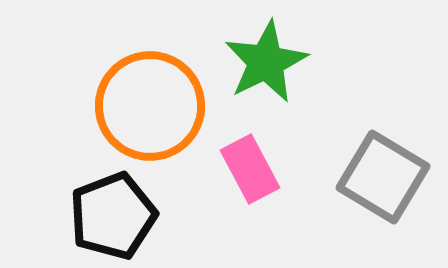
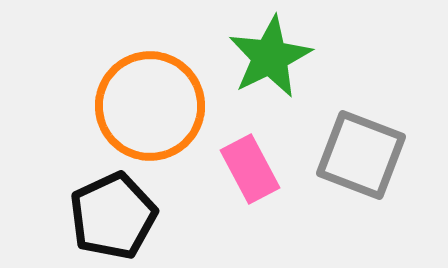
green star: moved 4 px right, 5 px up
gray square: moved 22 px left, 22 px up; rotated 10 degrees counterclockwise
black pentagon: rotated 4 degrees counterclockwise
